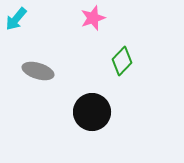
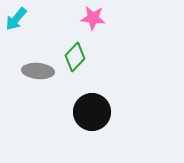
pink star: rotated 25 degrees clockwise
green diamond: moved 47 px left, 4 px up
gray ellipse: rotated 12 degrees counterclockwise
